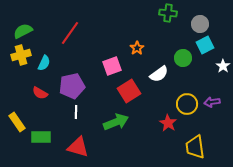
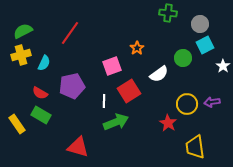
white line: moved 28 px right, 11 px up
yellow rectangle: moved 2 px down
green rectangle: moved 22 px up; rotated 30 degrees clockwise
